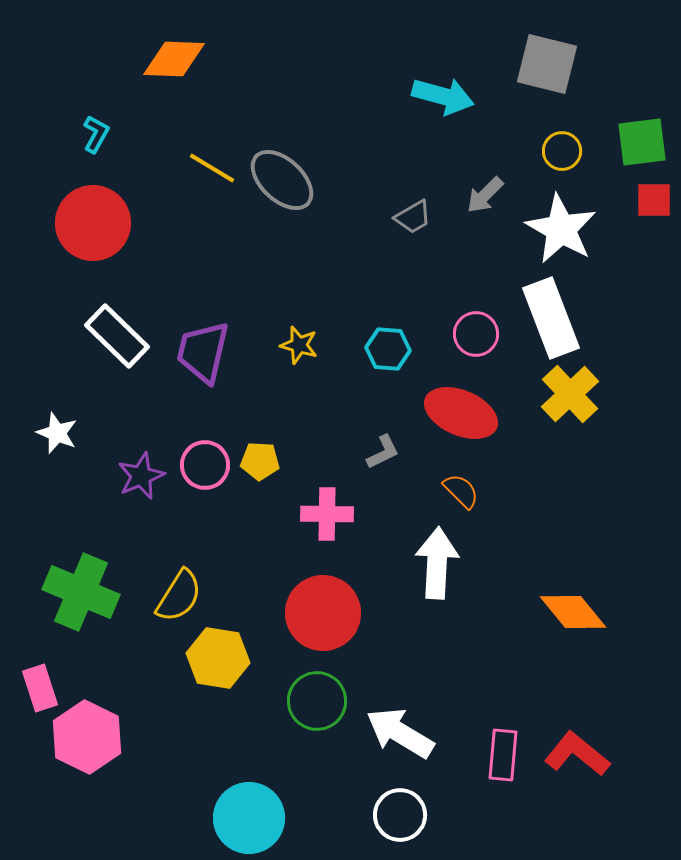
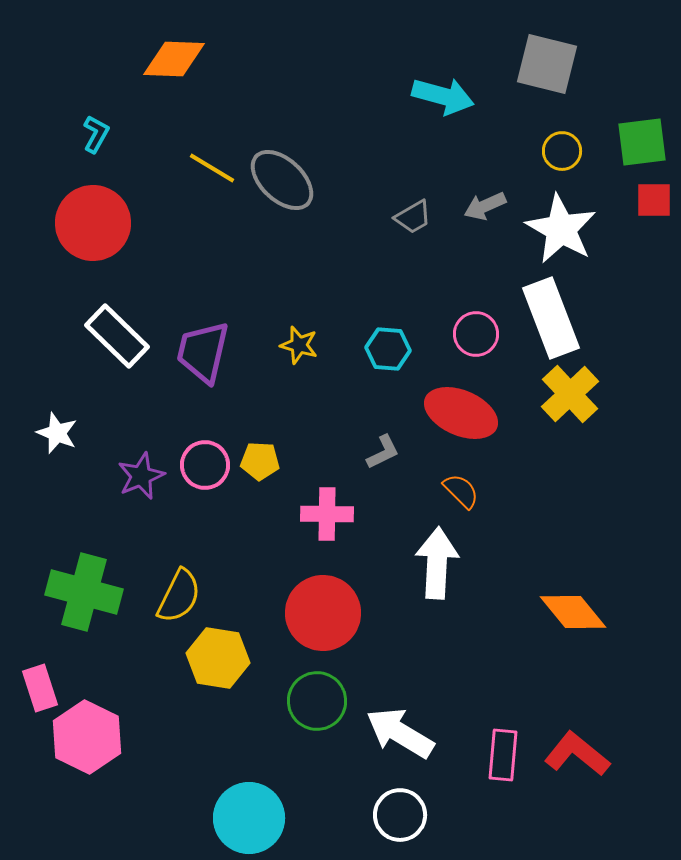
gray arrow at (485, 195): moved 11 px down; rotated 21 degrees clockwise
green cross at (81, 592): moved 3 px right; rotated 8 degrees counterclockwise
yellow semicircle at (179, 596): rotated 6 degrees counterclockwise
